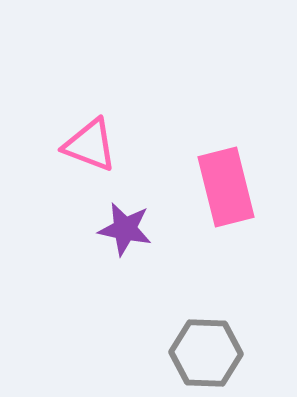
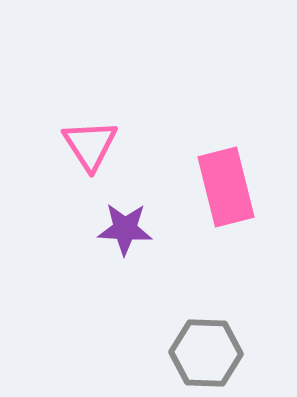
pink triangle: rotated 36 degrees clockwise
purple star: rotated 8 degrees counterclockwise
